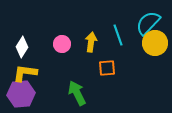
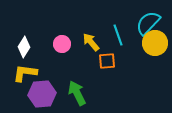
yellow arrow: rotated 48 degrees counterclockwise
white diamond: moved 2 px right
orange square: moved 7 px up
purple hexagon: moved 21 px right
